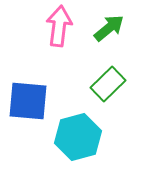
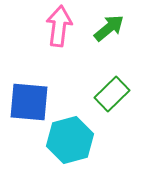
green rectangle: moved 4 px right, 10 px down
blue square: moved 1 px right, 1 px down
cyan hexagon: moved 8 px left, 3 px down
